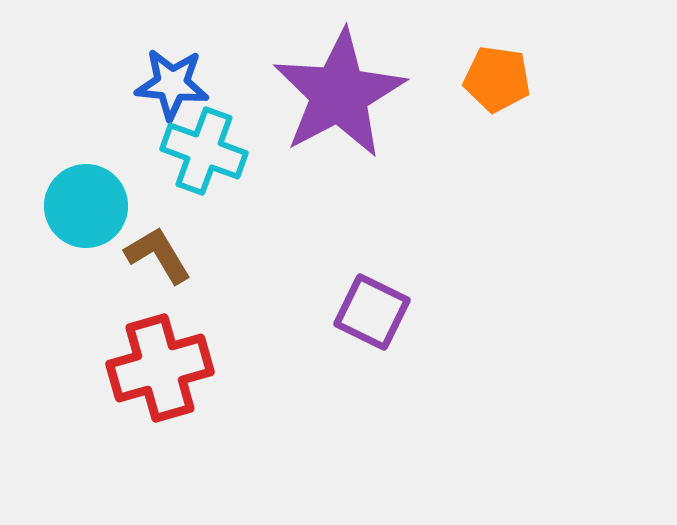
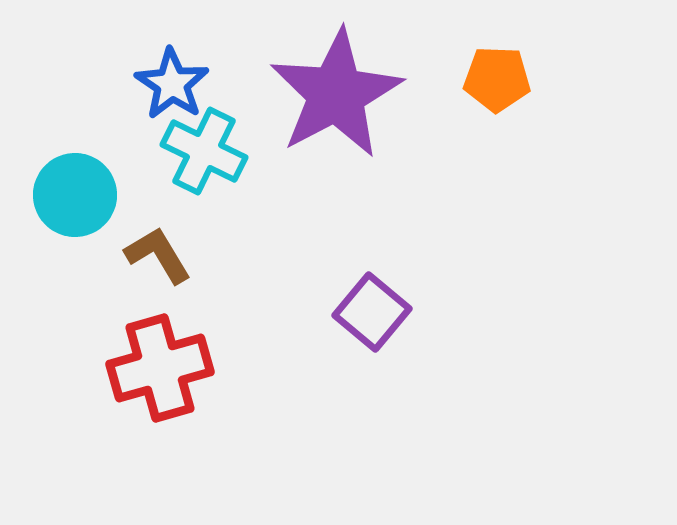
orange pentagon: rotated 6 degrees counterclockwise
blue star: rotated 28 degrees clockwise
purple star: moved 3 px left
cyan cross: rotated 6 degrees clockwise
cyan circle: moved 11 px left, 11 px up
purple square: rotated 14 degrees clockwise
